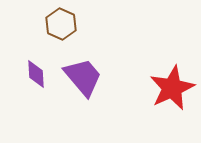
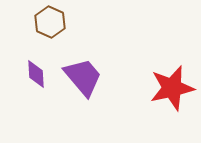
brown hexagon: moved 11 px left, 2 px up
red star: rotated 12 degrees clockwise
